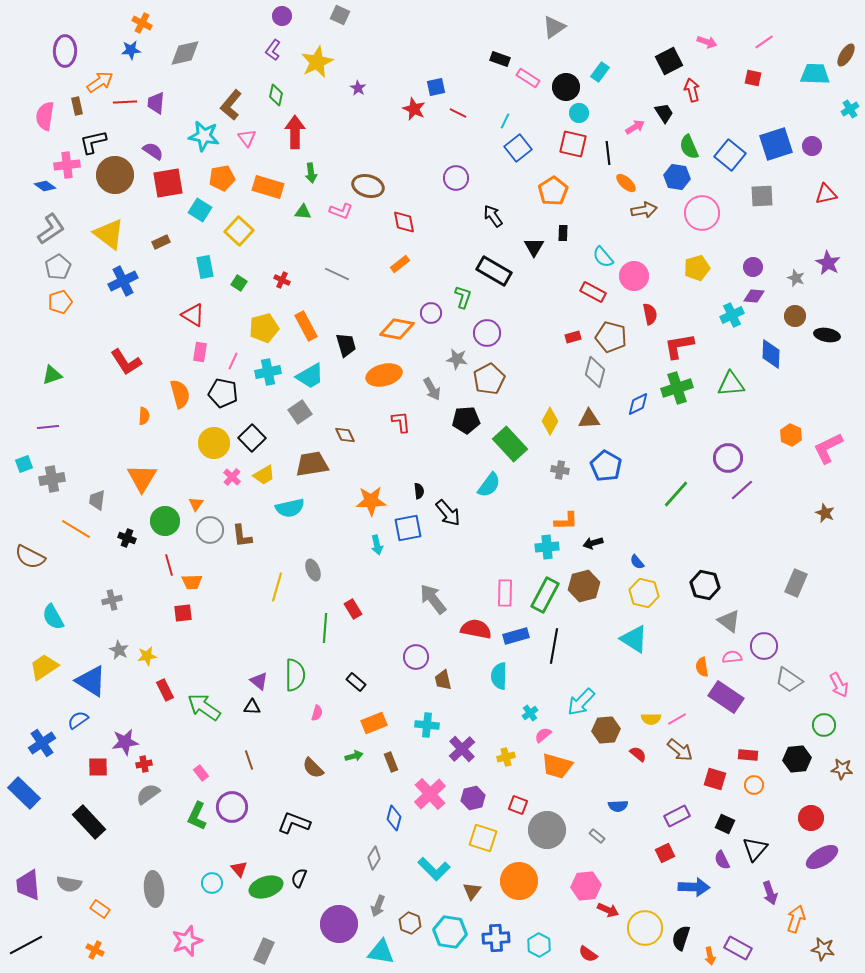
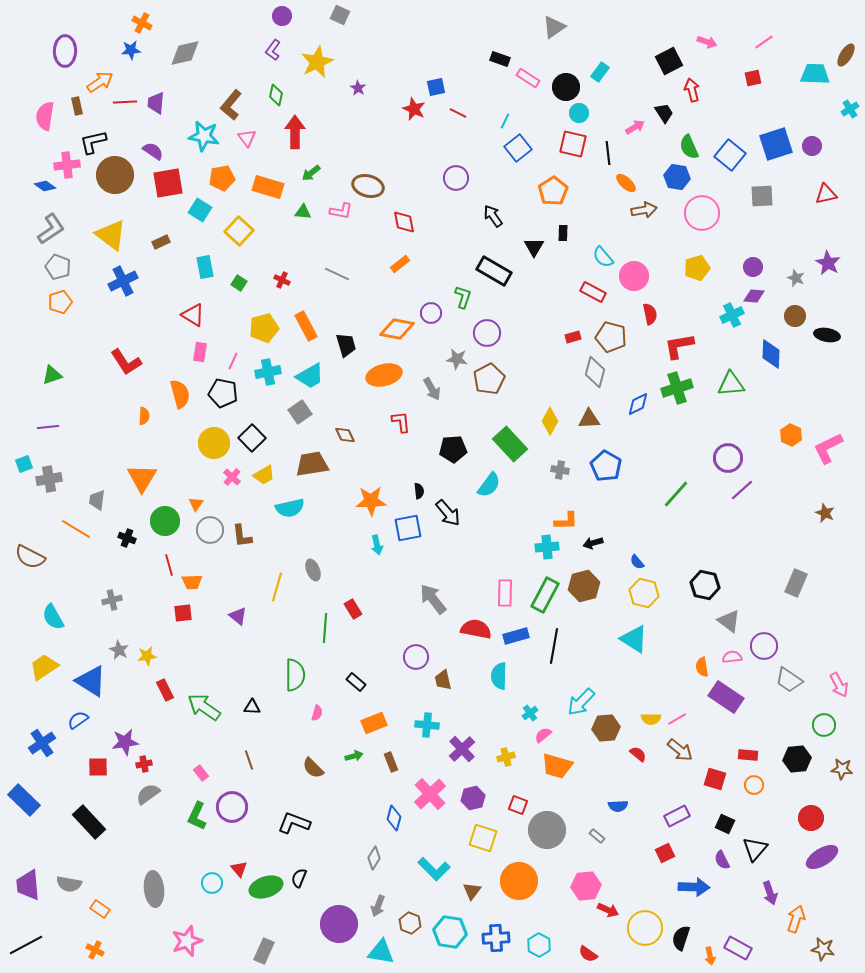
red square at (753, 78): rotated 24 degrees counterclockwise
green arrow at (311, 173): rotated 60 degrees clockwise
pink L-shape at (341, 211): rotated 10 degrees counterclockwise
yellow triangle at (109, 234): moved 2 px right, 1 px down
gray pentagon at (58, 267): rotated 20 degrees counterclockwise
black pentagon at (466, 420): moved 13 px left, 29 px down
gray cross at (52, 479): moved 3 px left
purple triangle at (259, 681): moved 21 px left, 65 px up
brown hexagon at (606, 730): moved 2 px up
blue rectangle at (24, 793): moved 7 px down
